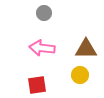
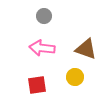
gray circle: moved 3 px down
brown triangle: rotated 20 degrees clockwise
yellow circle: moved 5 px left, 2 px down
